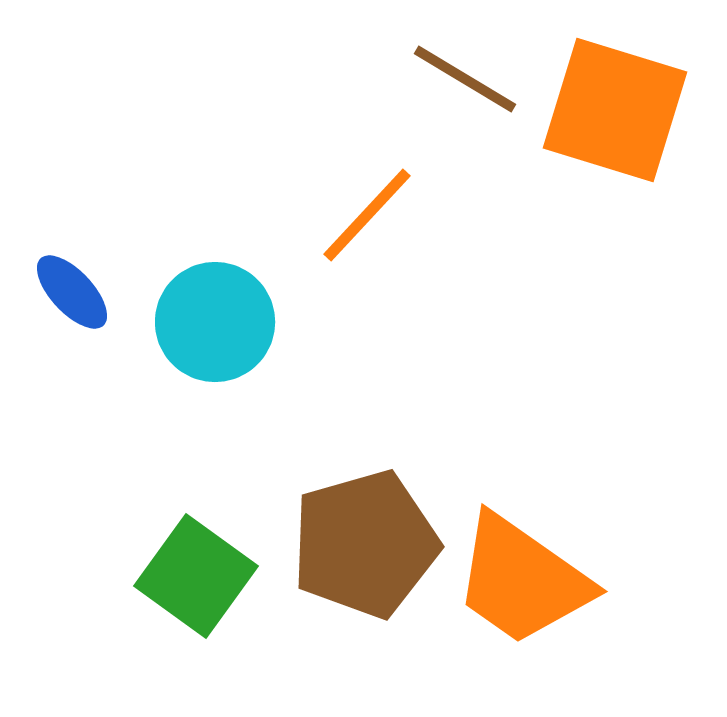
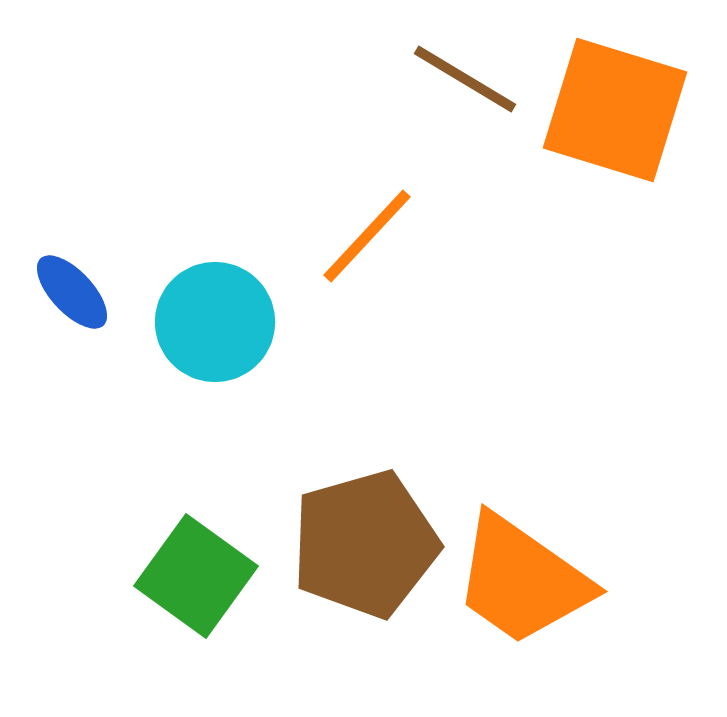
orange line: moved 21 px down
